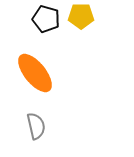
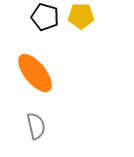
black pentagon: moved 1 px left, 2 px up
